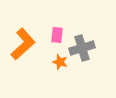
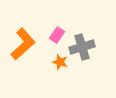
pink rectangle: rotated 28 degrees clockwise
gray cross: moved 1 px up
